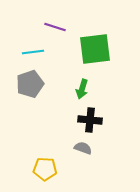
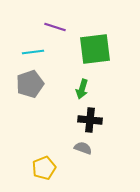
yellow pentagon: moved 1 px left, 1 px up; rotated 25 degrees counterclockwise
